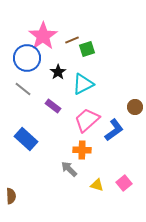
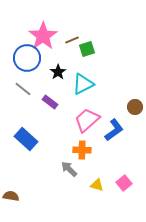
purple rectangle: moved 3 px left, 4 px up
brown semicircle: rotated 77 degrees counterclockwise
